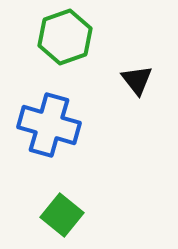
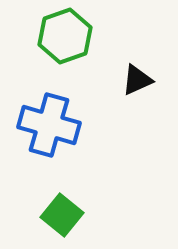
green hexagon: moved 1 px up
black triangle: rotated 44 degrees clockwise
